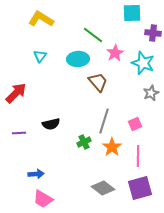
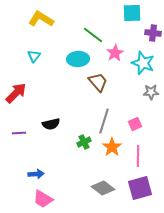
cyan triangle: moved 6 px left
gray star: moved 1 px up; rotated 21 degrees clockwise
